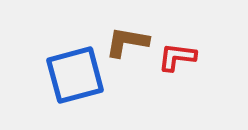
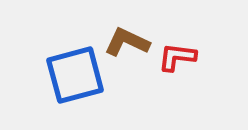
brown L-shape: rotated 15 degrees clockwise
